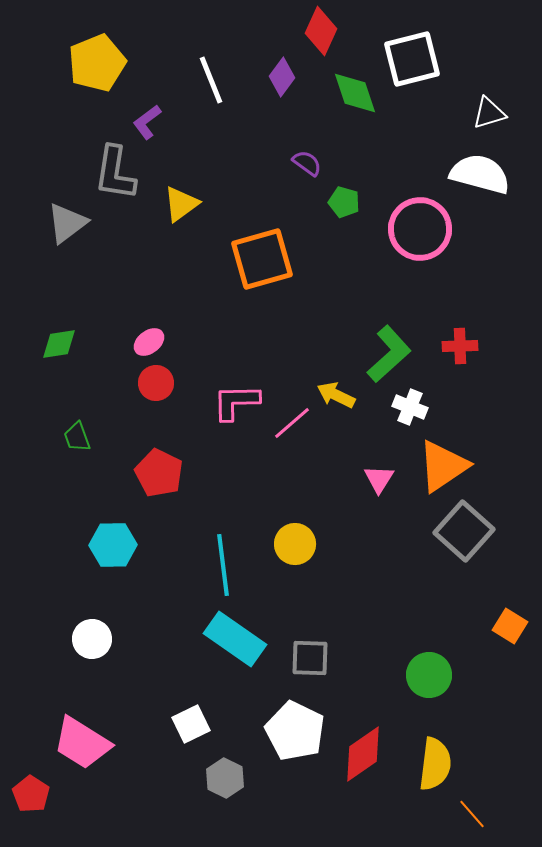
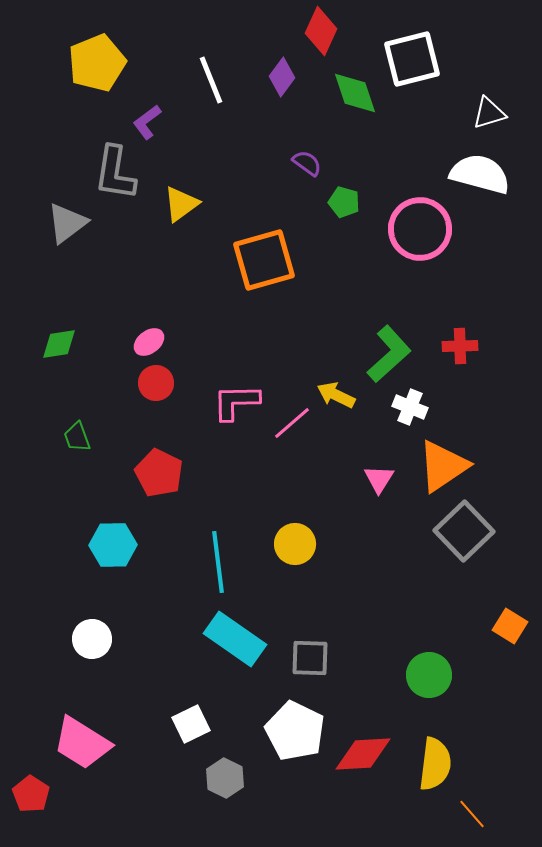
orange square at (262, 259): moved 2 px right, 1 px down
gray square at (464, 531): rotated 4 degrees clockwise
cyan line at (223, 565): moved 5 px left, 3 px up
red diamond at (363, 754): rotated 32 degrees clockwise
